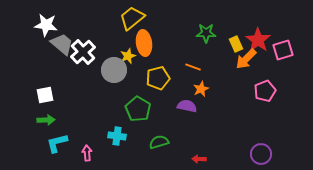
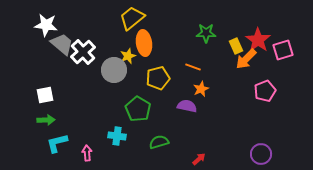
yellow rectangle: moved 2 px down
red arrow: rotated 136 degrees clockwise
